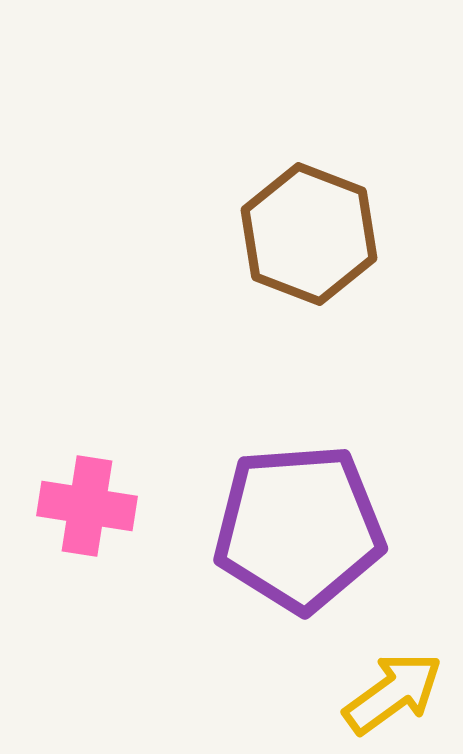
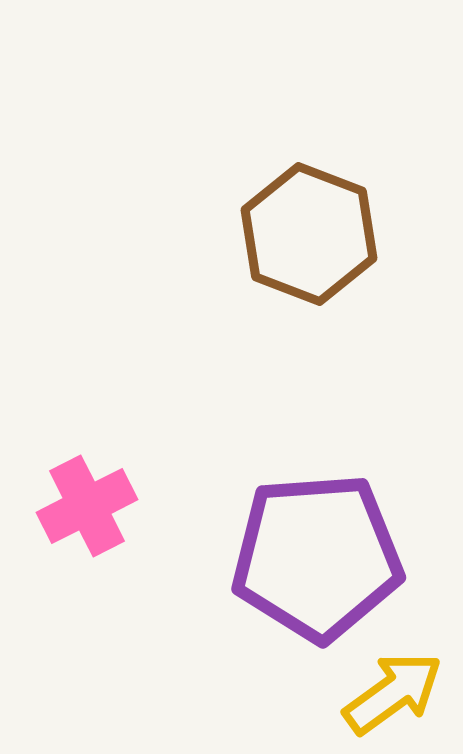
pink cross: rotated 36 degrees counterclockwise
purple pentagon: moved 18 px right, 29 px down
